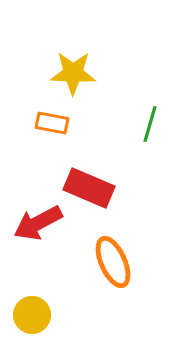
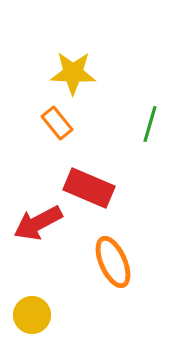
orange rectangle: moved 5 px right; rotated 40 degrees clockwise
